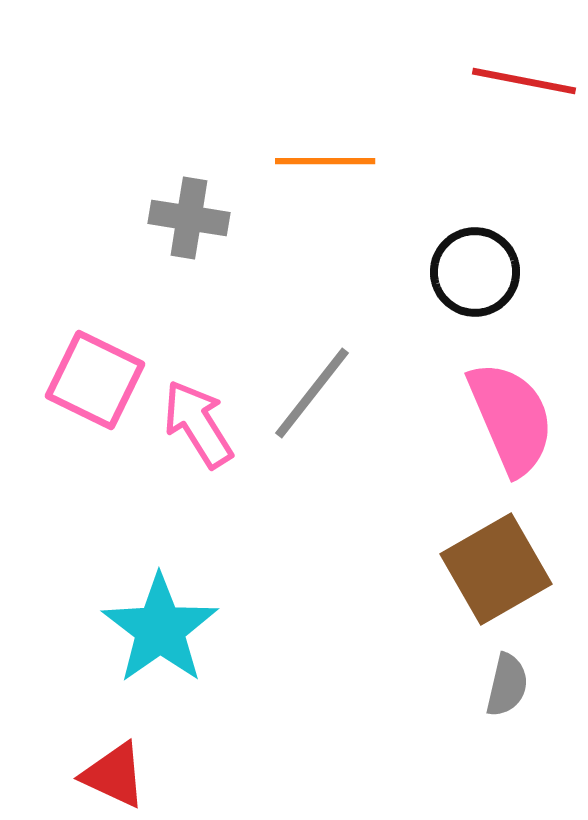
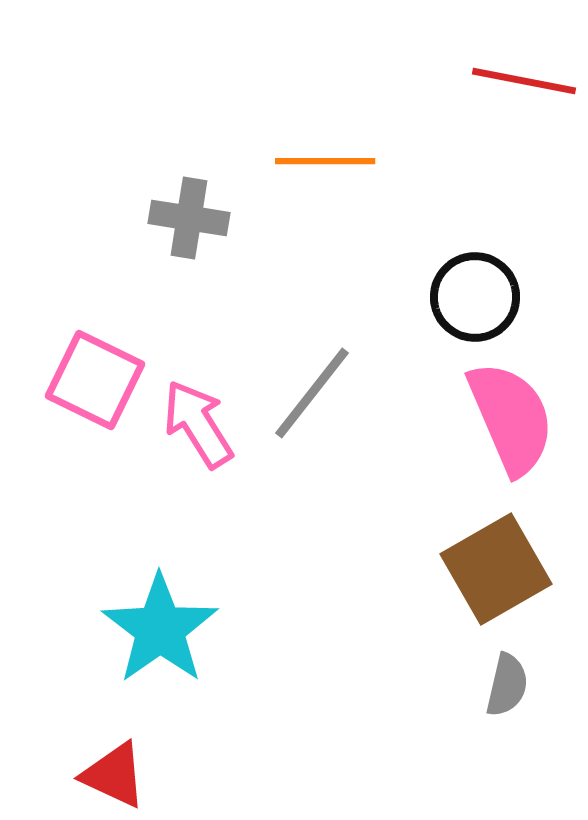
black circle: moved 25 px down
